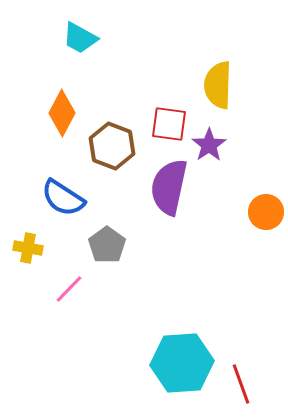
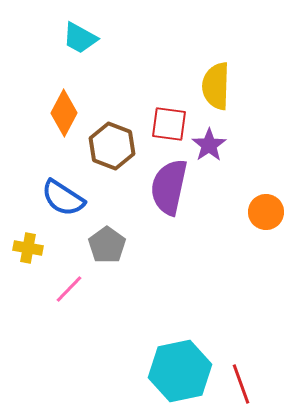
yellow semicircle: moved 2 px left, 1 px down
orange diamond: moved 2 px right
cyan hexagon: moved 2 px left, 8 px down; rotated 8 degrees counterclockwise
